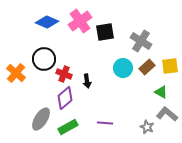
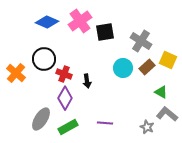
yellow square: moved 2 px left, 6 px up; rotated 30 degrees clockwise
purple diamond: rotated 20 degrees counterclockwise
